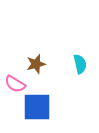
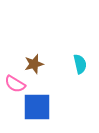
brown star: moved 2 px left
